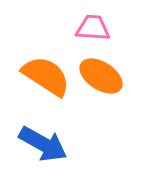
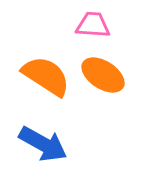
pink trapezoid: moved 3 px up
orange ellipse: moved 2 px right, 1 px up
